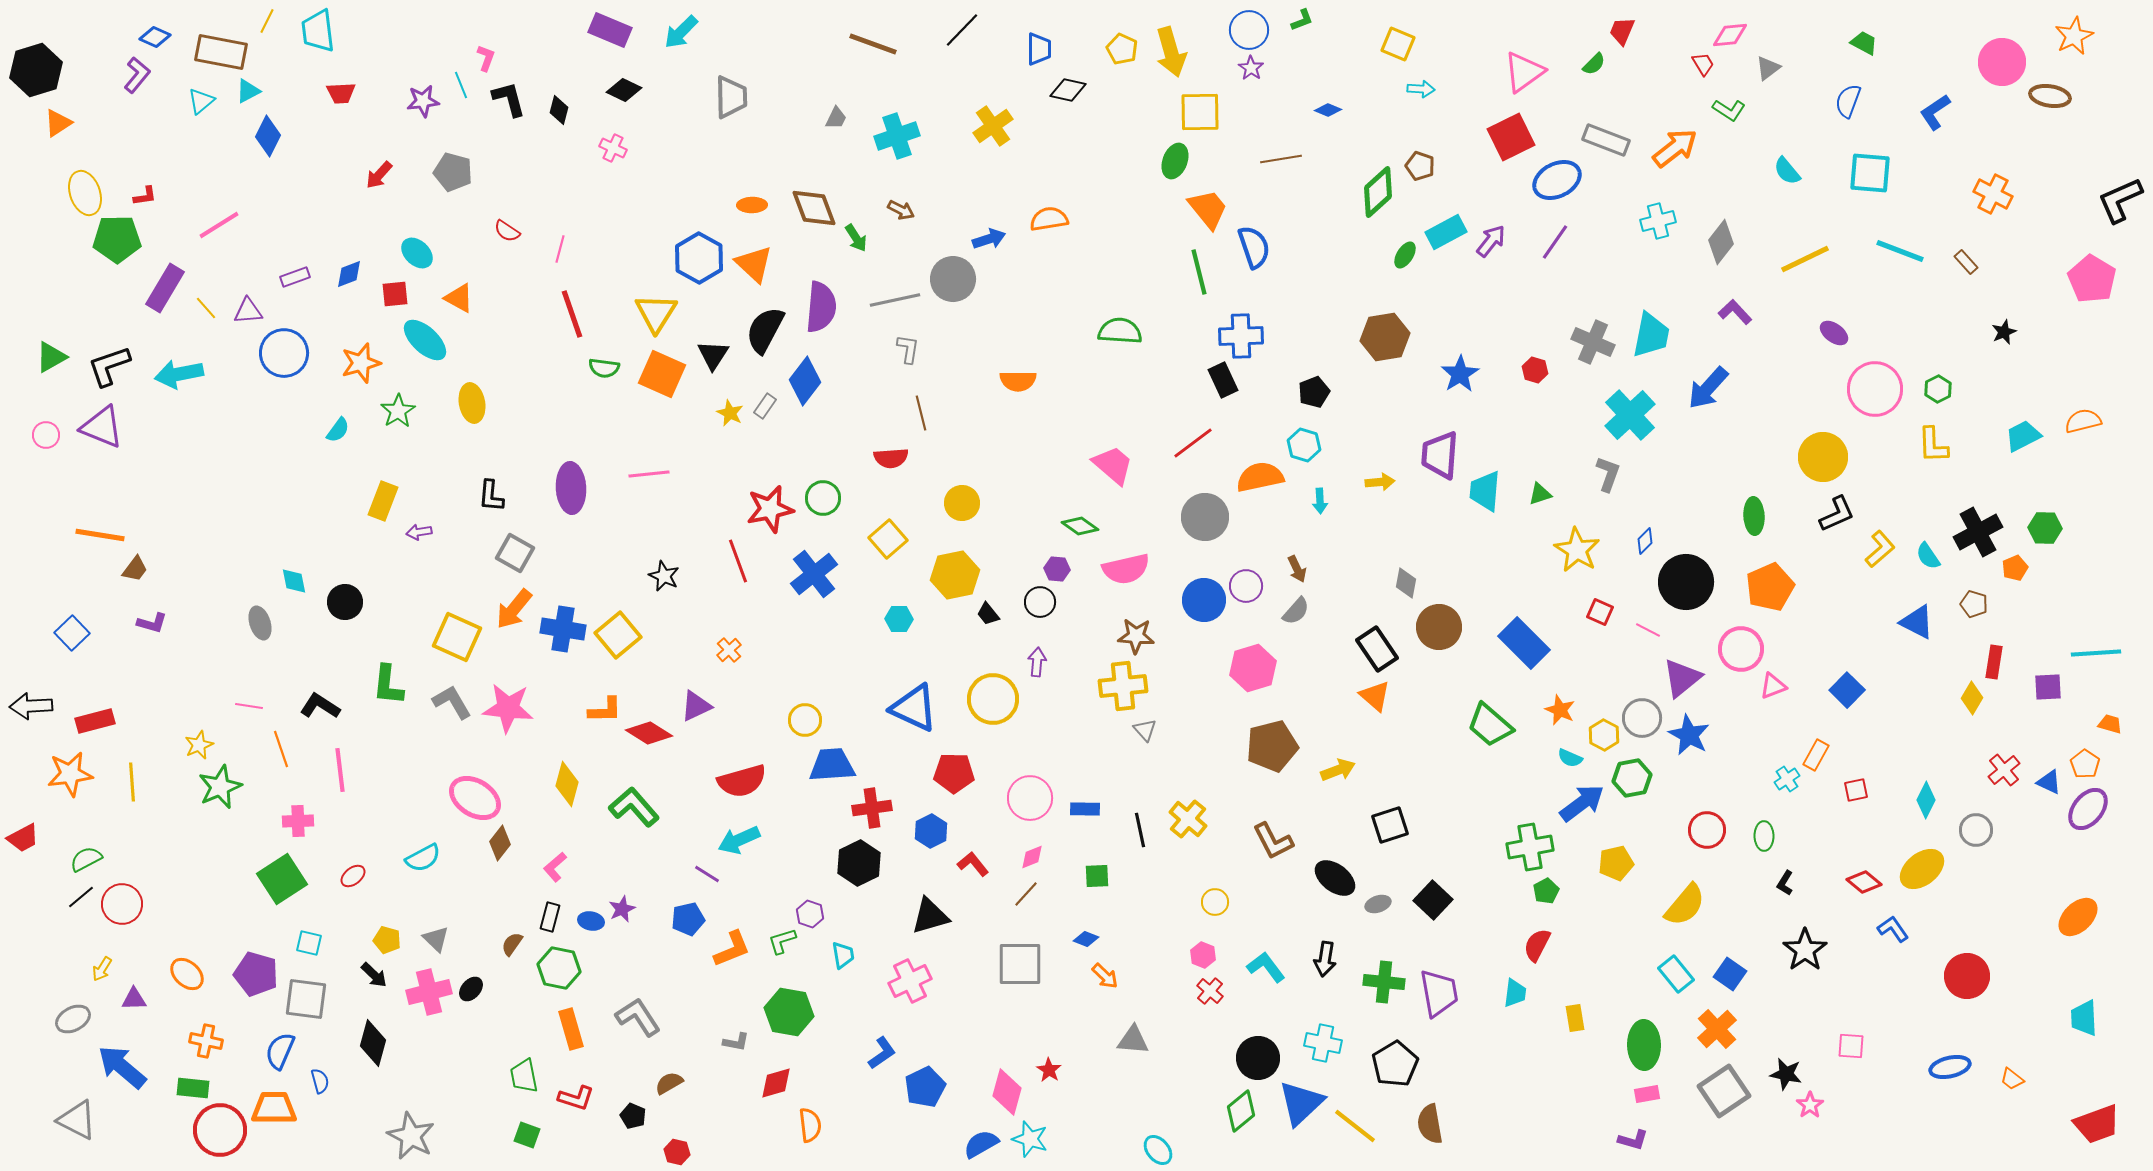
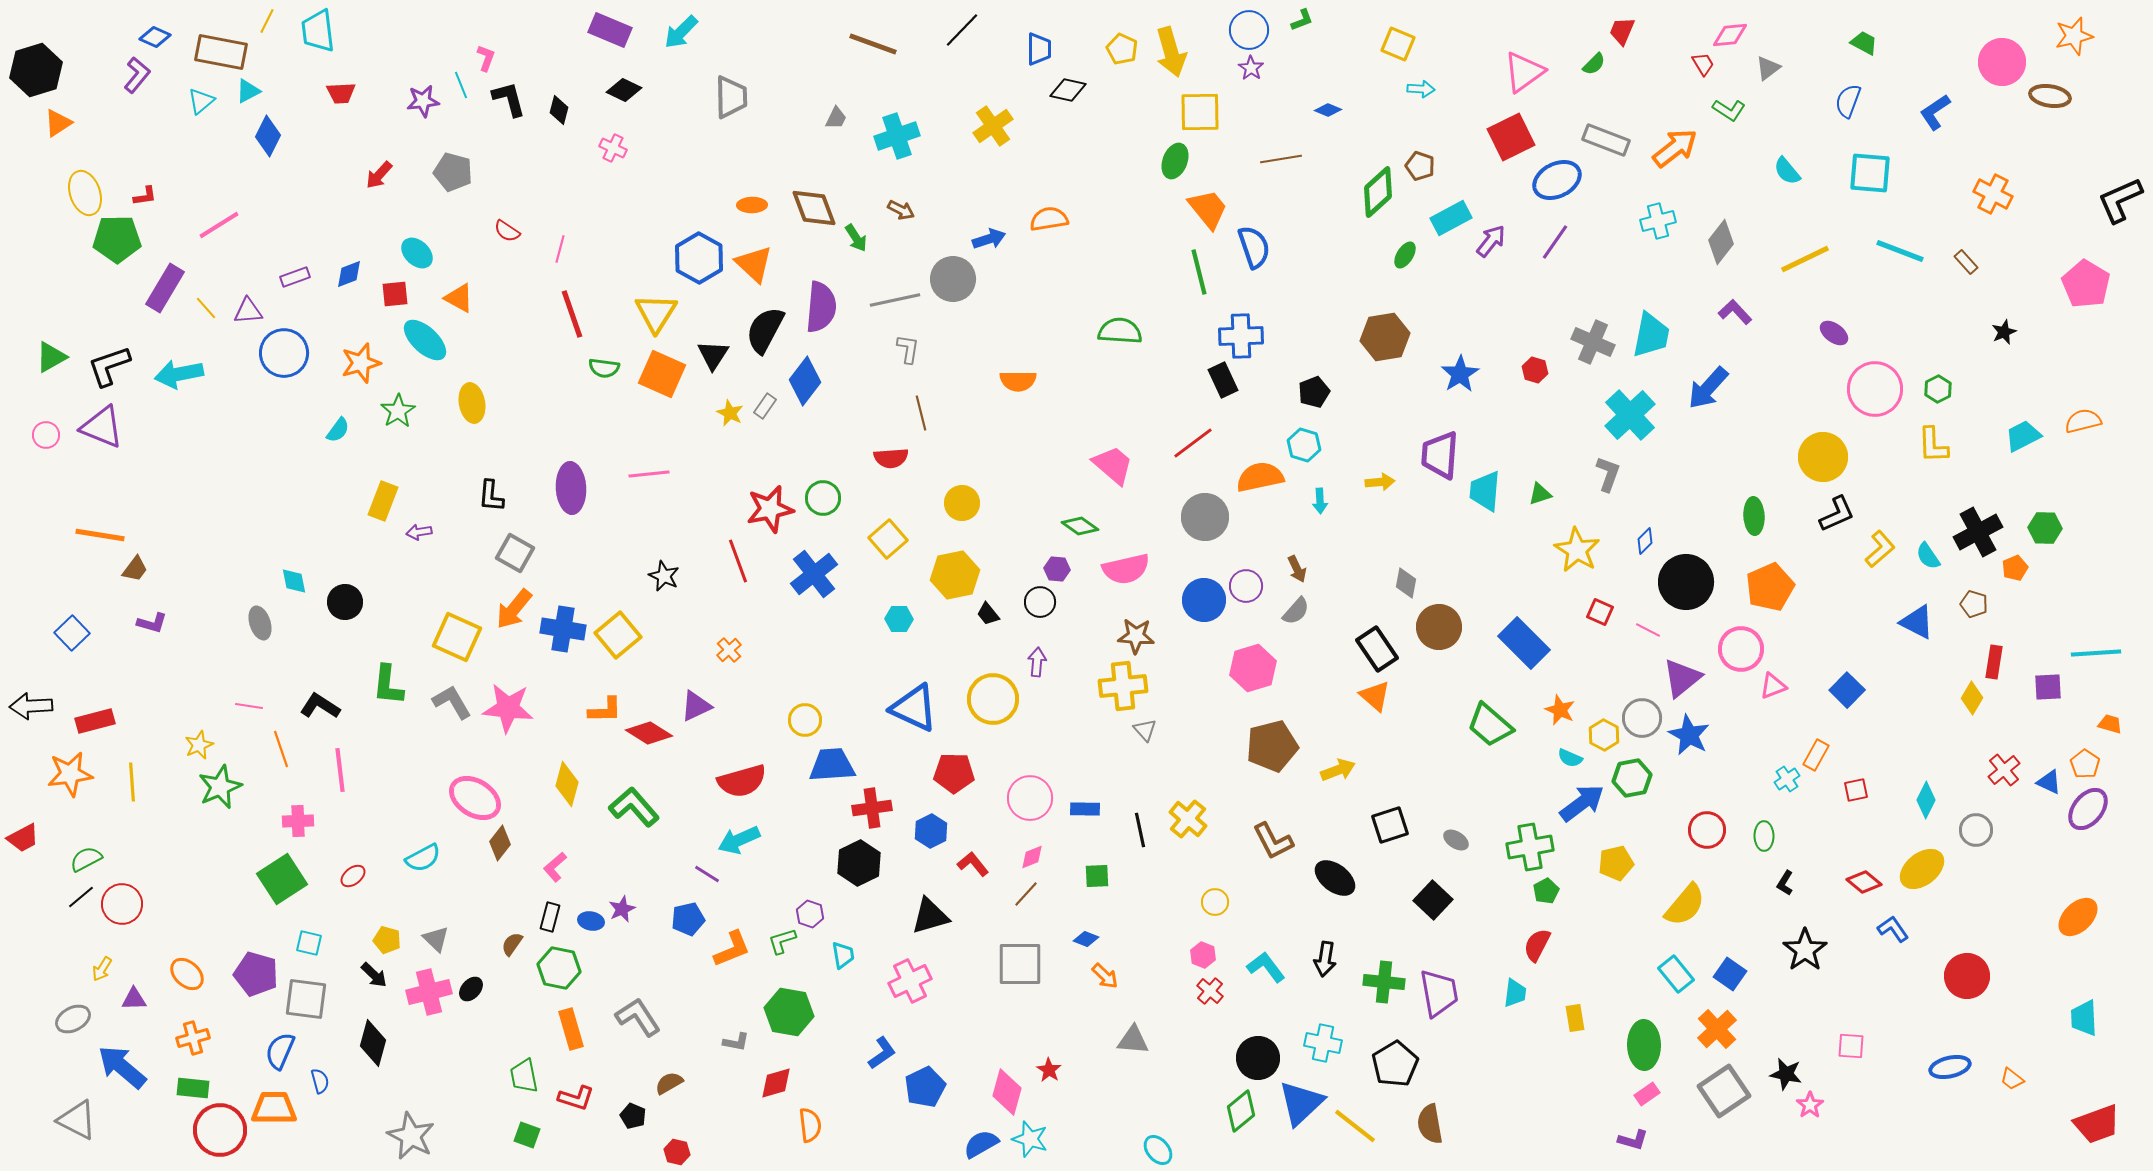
orange star at (2074, 36): rotated 12 degrees clockwise
cyan rectangle at (1446, 232): moved 5 px right, 14 px up
pink pentagon at (2092, 279): moved 6 px left, 5 px down
gray ellipse at (1378, 904): moved 78 px right, 64 px up; rotated 50 degrees clockwise
orange cross at (206, 1041): moved 13 px left, 3 px up; rotated 28 degrees counterclockwise
pink rectangle at (1647, 1094): rotated 25 degrees counterclockwise
